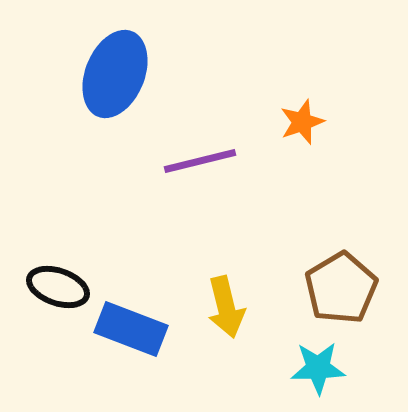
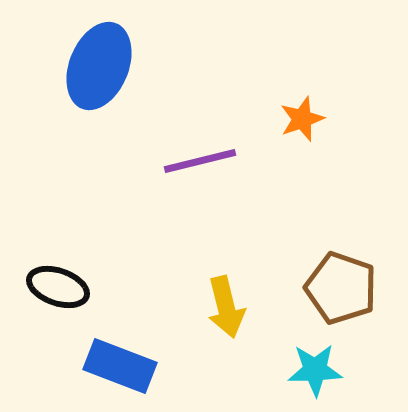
blue ellipse: moved 16 px left, 8 px up
orange star: moved 3 px up
brown pentagon: rotated 22 degrees counterclockwise
blue rectangle: moved 11 px left, 37 px down
cyan star: moved 3 px left, 2 px down
